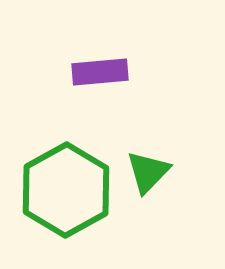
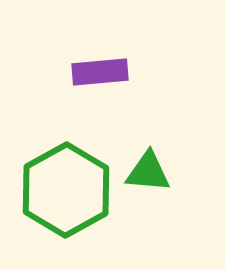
green triangle: rotated 51 degrees clockwise
